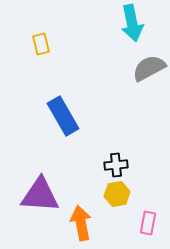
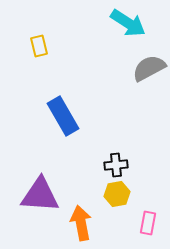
cyan arrow: moved 4 px left; rotated 45 degrees counterclockwise
yellow rectangle: moved 2 px left, 2 px down
